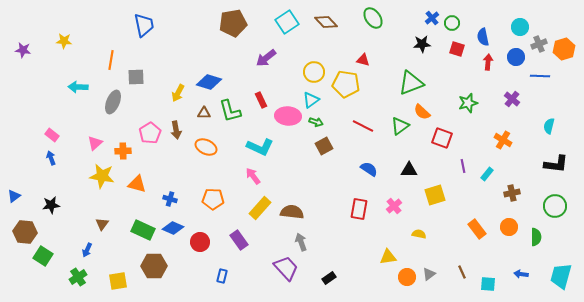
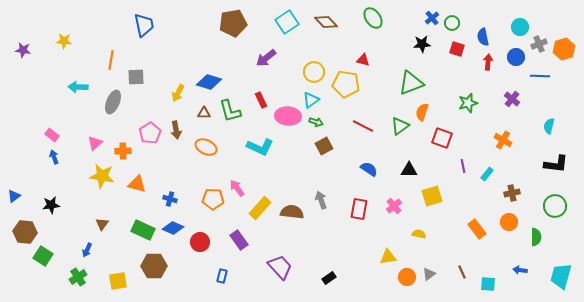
orange semicircle at (422, 112): rotated 66 degrees clockwise
blue arrow at (51, 158): moved 3 px right, 1 px up
pink arrow at (253, 176): moved 16 px left, 12 px down
yellow square at (435, 195): moved 3 px left, 1 px down
orange circle at (509, 227): moved 5 px up
gray arrow at (301, 242): moved 20 px right, 42 px up
purple trapezoid at (286, 268): moved 6 px left, 1 px up
blue arrow at (521, 274): moved 1 px left, 4 px up
